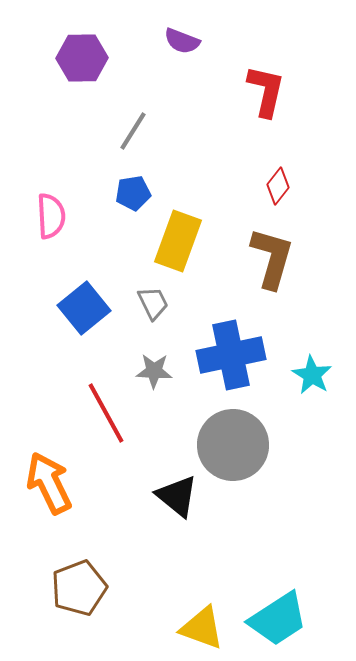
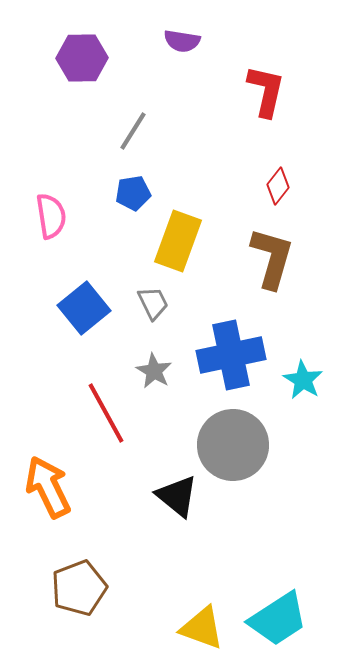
purple semicircle: rotated 12 degrees counterclockwise
pink semicircle: rotated 6 degrees counterclockwise
gray star: rotated 27 degrees clockwise
cyan star: moved 9 px left, 5 px down
orange arrow: moved 1 px left, 4 px down
